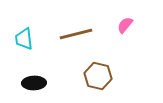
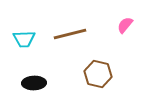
brown line: moved 6 px left
cyan trapezoid: rotated 85 degrees counterclockwise
brown hexagon: moved 2 px up
